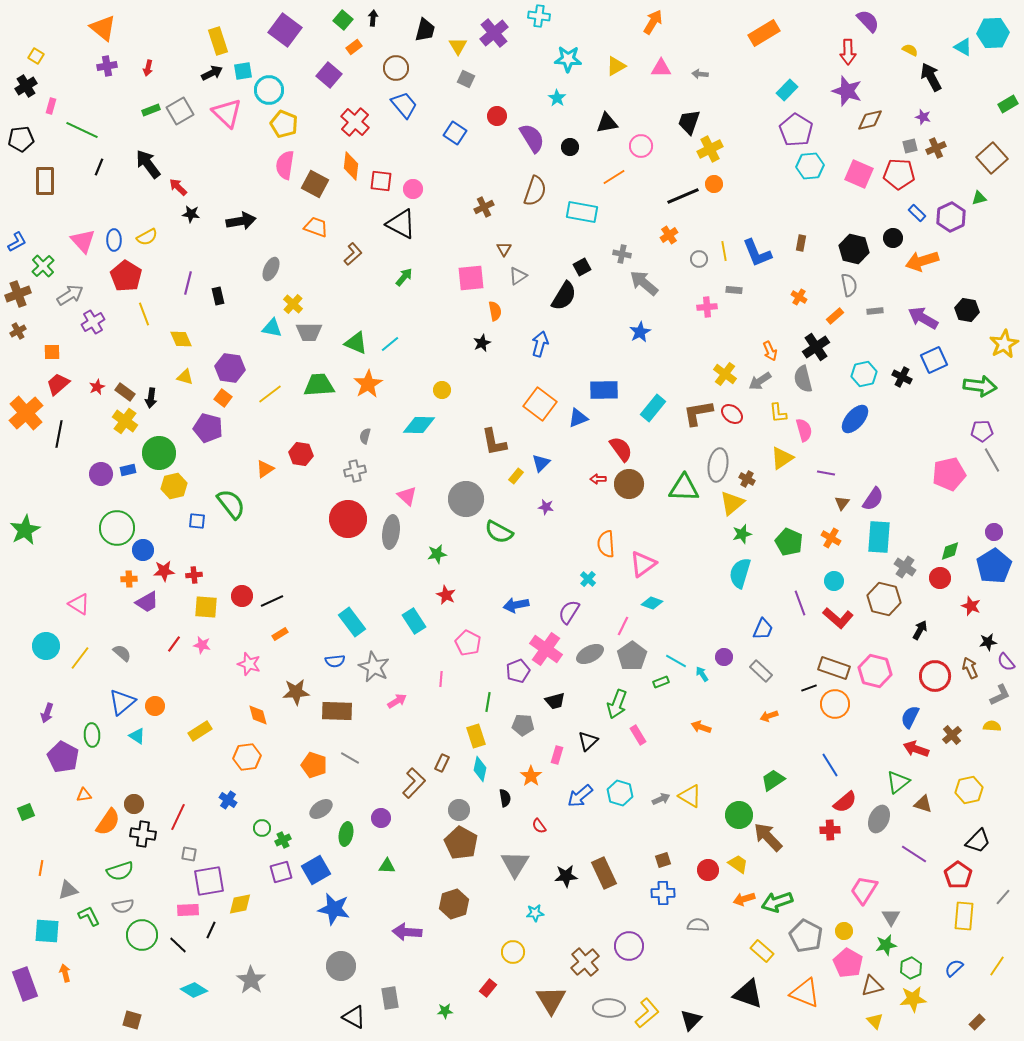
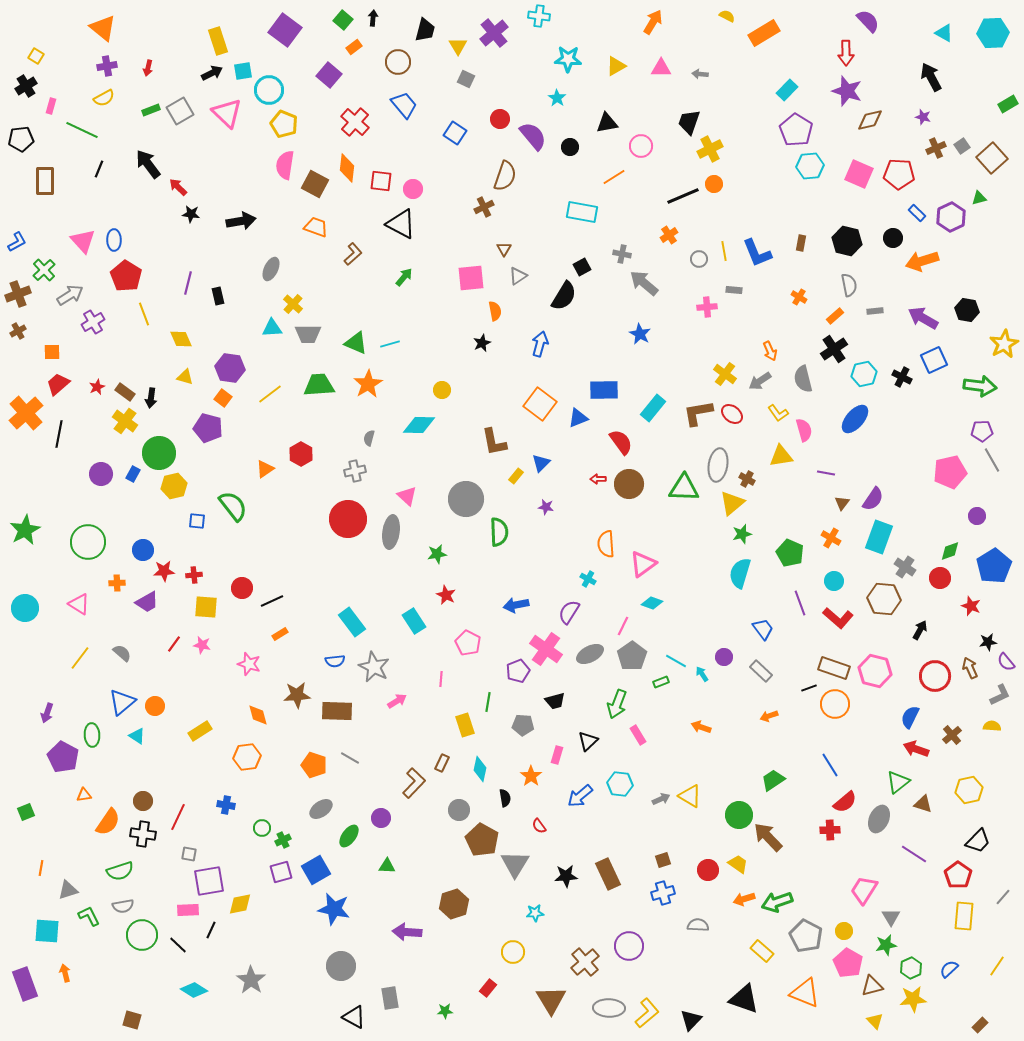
cyan triangle at (963, 47): moved 19 px left, 14 px up
yellow semicircle at (910, 50): moved 183 px left, 34 px up
red arrow at (848, 52): moved 2 px left, 1 px down
brown circle at (396, 68): moved 2 px right, 6 px up
red circle at (497, 116): moved 3 px right, 3 px down
purple semicircle at (532, 138): moved 1 px right, 2 px up; rotated 8 degrees counterclockwise
gray square at (910, 146): moved 52 px right; rotated 21 degrees counterclockwise
orange diamond at (351, 166): moved 4 px left, 2 px down
black line at (99, 167): moved 2 px down
brown semicircle at (535, 191): moved 30 px left, 15 px up
yellow semicircle at (147, 237): moved 43 px left, 139 px up
black hexagon at (854, 249): moved 7 px left, 8 px up
green cross at (43, 266): moved 1 px right, 4 px down
cyan triangle at (272, 328): rotated 15 degrees counterclockwise
gray trapezoid at (309, 332): moved 1 px left, 2 px down
blue star at (640, 332): moved 2 px down; rotated 15 degrees counterclockwise
cyan line at (390, 344): rotated 24 degrees clockwise
black cross at (816, 347): moved 18 px right, 2 px down
yellow L-shape at (778, 413): rotated 30 degrees counterclockwise
gray semicircle at (365, 436): moved 4 px right, 2 px down
red semicircle at (621, 449): moved 7 px up
red hexagon at (301, 454): rotated 20 degrees clockwise
yellow triangle at (782, 458): moved 1 px left, 2 px up; rotated 25 degrees clockwise
blue rectangle at (128, 470): moved 5 px right, 4 px down; rotated 49 degrees counterclockwise
pink pentagon at (949, 474): moved 1 px right, 2 px up
green semicircle at (231, 504): moved 2 px right, 2 px down
green circle at (117, 528): moved 29 px left, 14 px down
green semicircle at (499, 532): rotated 120 degrees counterclockwise
purple circle at (994, 532): moved 17 px left, 16 px up
cyan rectangle at (879, 537): rotated 16 degrees clockwise
green pentagon at (789, 542): moved 1 px right, 11 px down
orange cross at (129, 579): moved 12 px left, 4 px down
cyan cross at (588, 579): rotated 14 degrees counterclockwise
red circle at (242, 596): moved 8 px up
brown hexagon at (884, 599): rotated 8 degrees counterclockwise
blue trapezoid at (763, 629): rotated 60 degrees counterclockwise
cyan circle at (46, 646): moved 21 px left, 38 px up
brown star at (296, 692): moved 1 px right, 3 px down
yellow rectangle at (476, 736): moved 11 px left, 11 px up
cyan hexagon at (620, 793): moved 9 px up; rotated 10 degrees counterclockwise
blue cross at (228, 800): moved 2 px left, 5 px down; rotated 24 degrees counterclockwise
brown circle at (134, 804): moved 9 px right, 3 px up
green ellipse at (346, 834): moved 3 px right, 2 px down; rotated 25 degrees clockwise
brown pentagon at (461, 843): moved 21 px right, 3 px up
brown rectangle at (604, 873): moved 4 px right, 1 px down
blue cross at (663, 893): rotated 15 degrees counterclockwise
blue semicircle at (954, 968): moved 5 px left, 1 px down
black triangle at (748, 994): moved 4 px left, 5 px down
brown rectangle at (977, 1022): moved 3 px right, 3 px down
